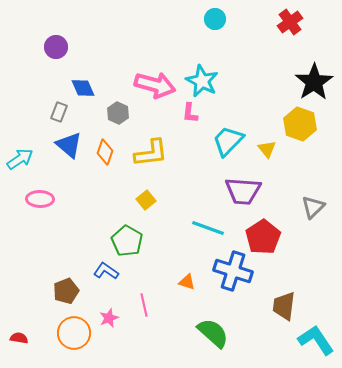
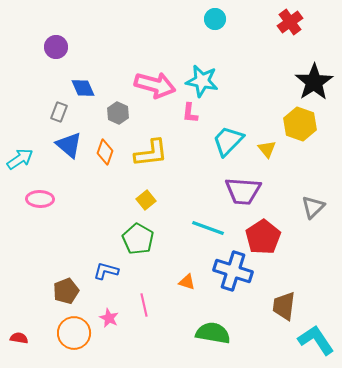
cyan star: rotated 16 degrees counterclockwise
green pentagon: moved 11 px right, 2 px up
blue L-shape: rotated 20 degrees counterclockwise
pink star: rotated 24 degrees counterclockwise
green semicircle: rotated 32 degrees counterclockwise
